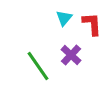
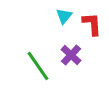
cyan triangle: moved 2 px up
